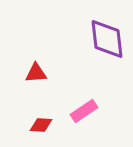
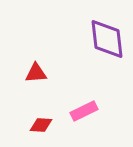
pink rectangle: rotated 8 degrees clockwise
